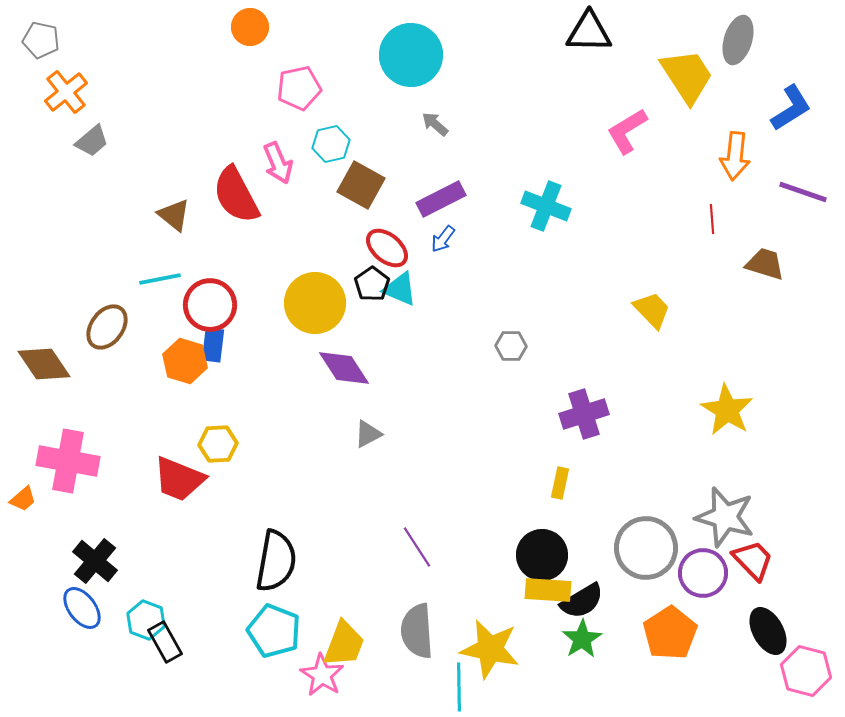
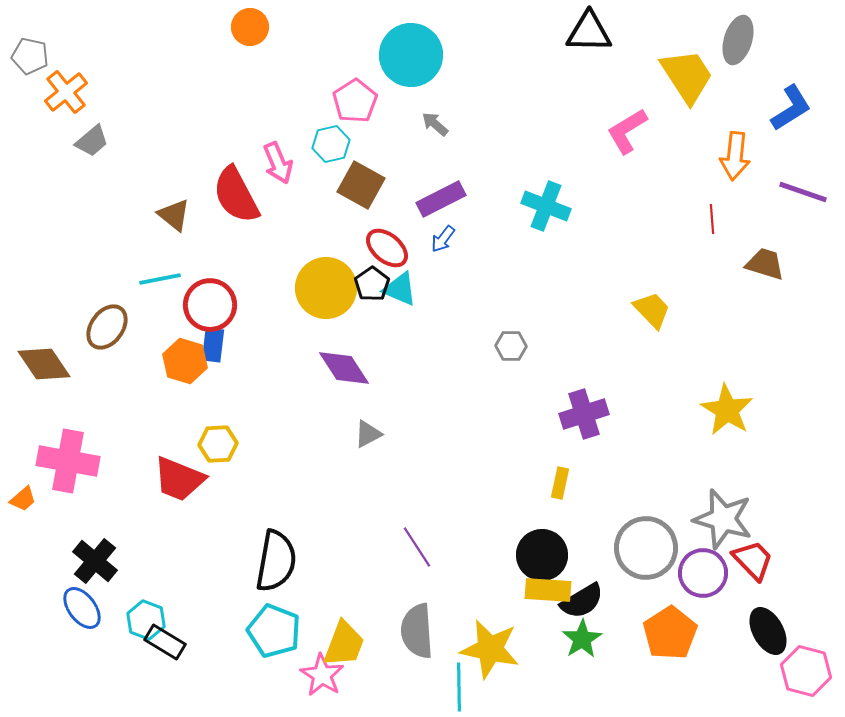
gray pentagon at (41, 40): moved 11 px left, 16 px down
pink pentagon at (299, 88): moved 56 px right, 13 px down; rotated 21 degrees counterclockwise
yellow circle at (315, 303): moved 11 px right, 15 px up
gray star at (725, 517): moved 2 px left, 2 px down
black rectangle at (165, 642): rotated 30 degrees counterclockwise
